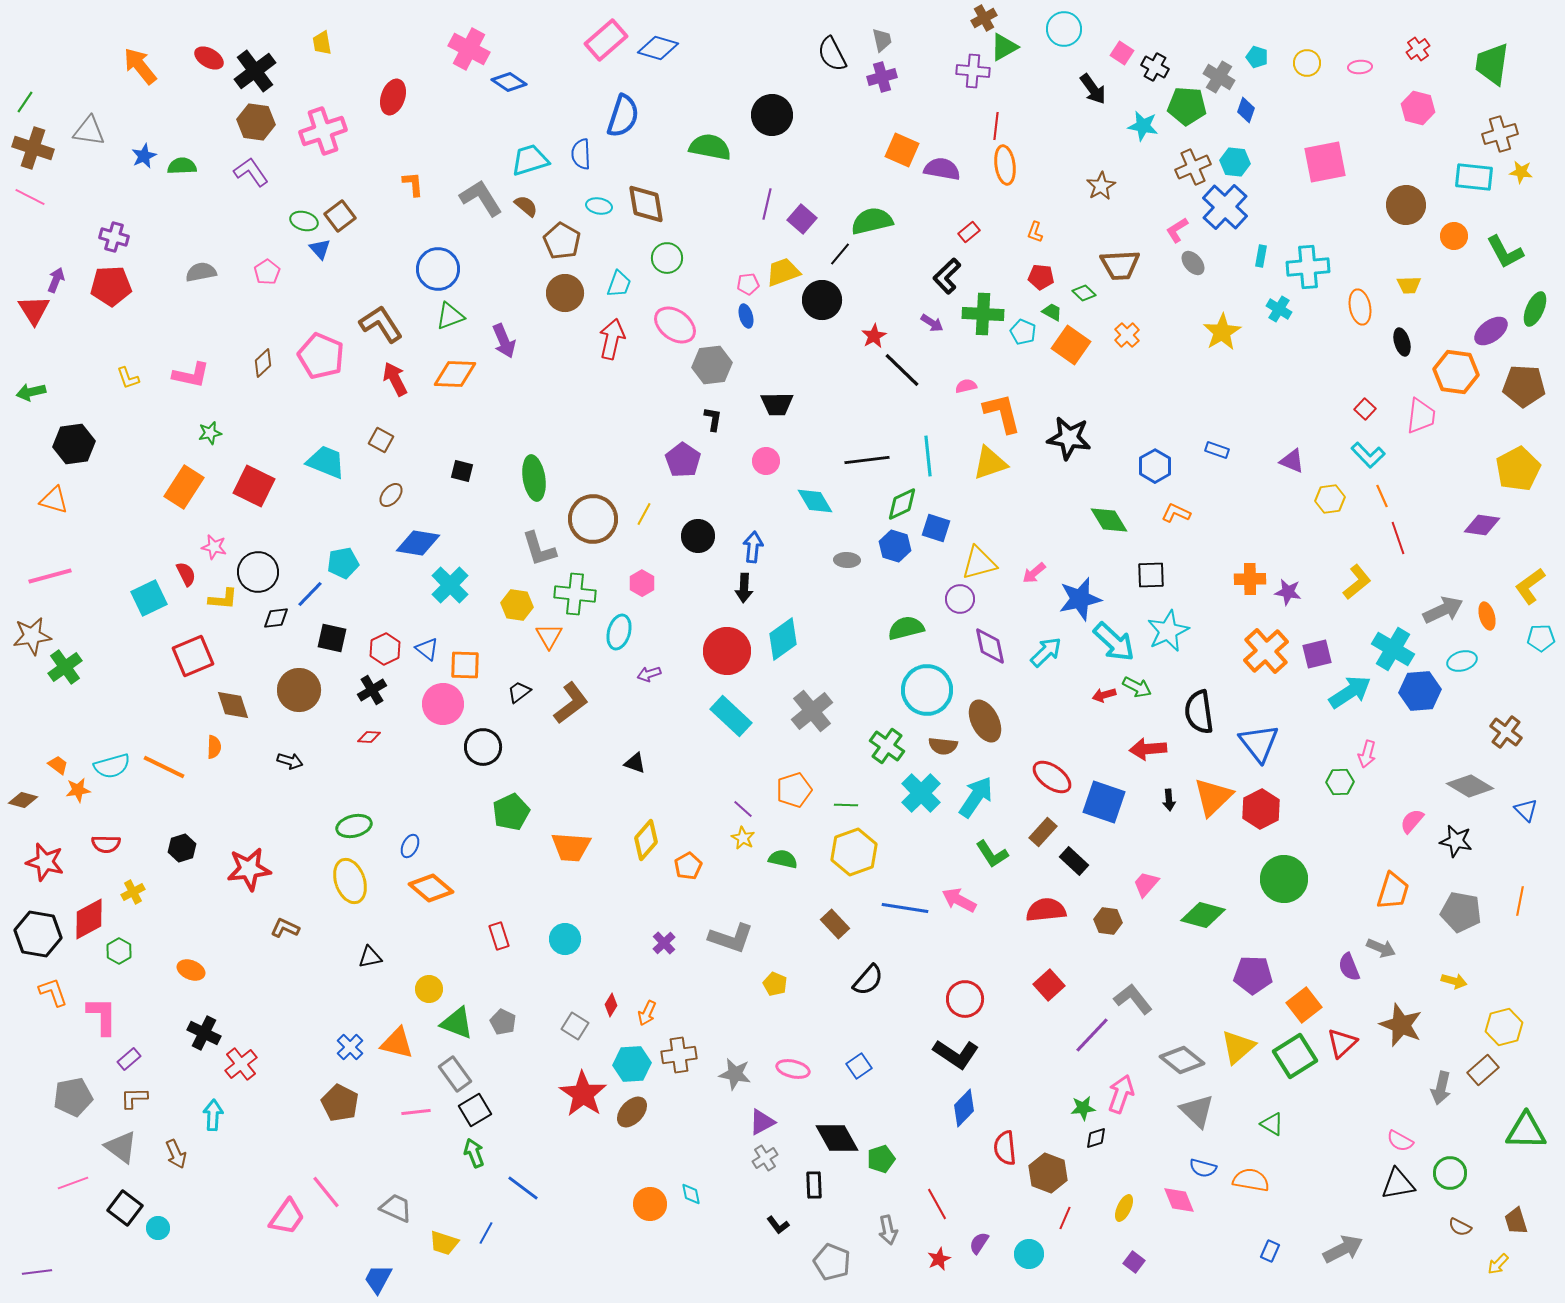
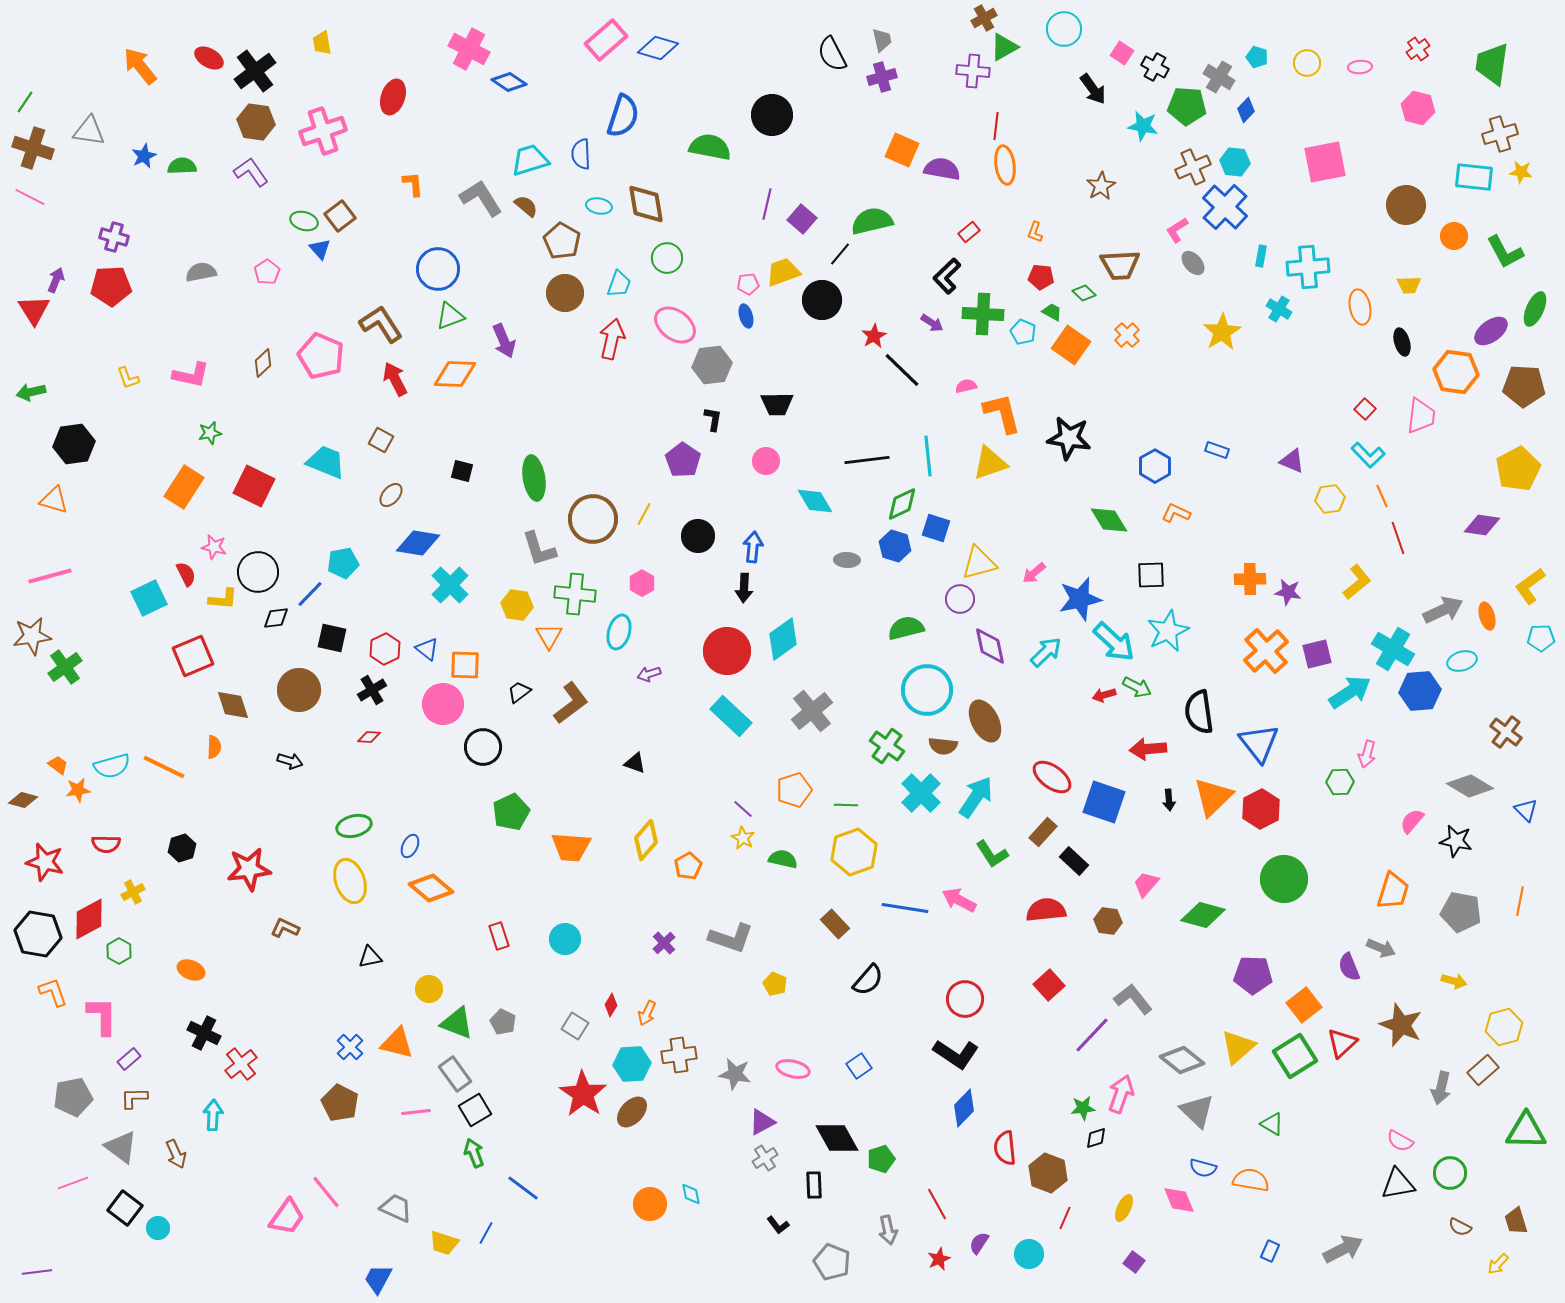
blue diamond at (1246, 110): rotated 25 degrees clockwise
